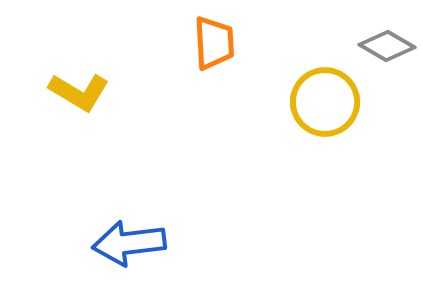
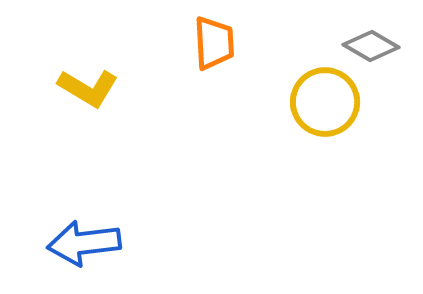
gray diamond: moved 16 px left
yellow L-shape: moved 9 px right, 4 px up
blue arrow: moved 45 px left
